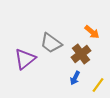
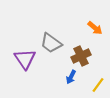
orange arrow: moved 3 px right, 4 px up
brown cross: moved 2 px down; rotated 12 degrees clockwise
purple triangle: rotated 25 degrees counterclockwise
blue arrow: moved 4 px left, 1 px up
